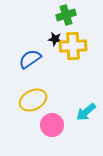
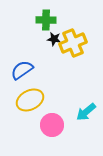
green cross: moved 20 px left, 5 px down; rotated 18 degrees clockwise
black star: moved 1 px left
yellow cross: moved 3 px up; rotated 20 degrees counterclockwise
blue semicircle: moved 8 px left, 11 px down
yellow ellipse: moved 3 px left
